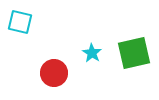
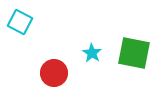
cyan square: rotated 15 degrees clockwise
green square: rotated 24 degrees clockwise
